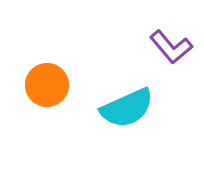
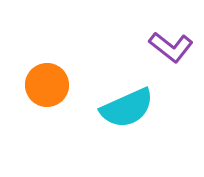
purple L-shape: rotated 12 degrees counterclockwise
